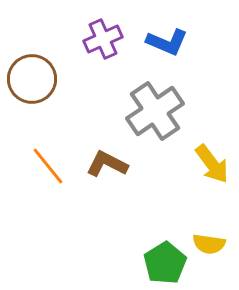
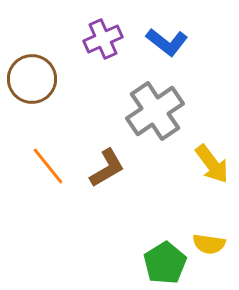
blue L-shape: rotated 15 degrees clockwise
brown L-shape: moved 4 px down; rotated 123 degrees clockwise
